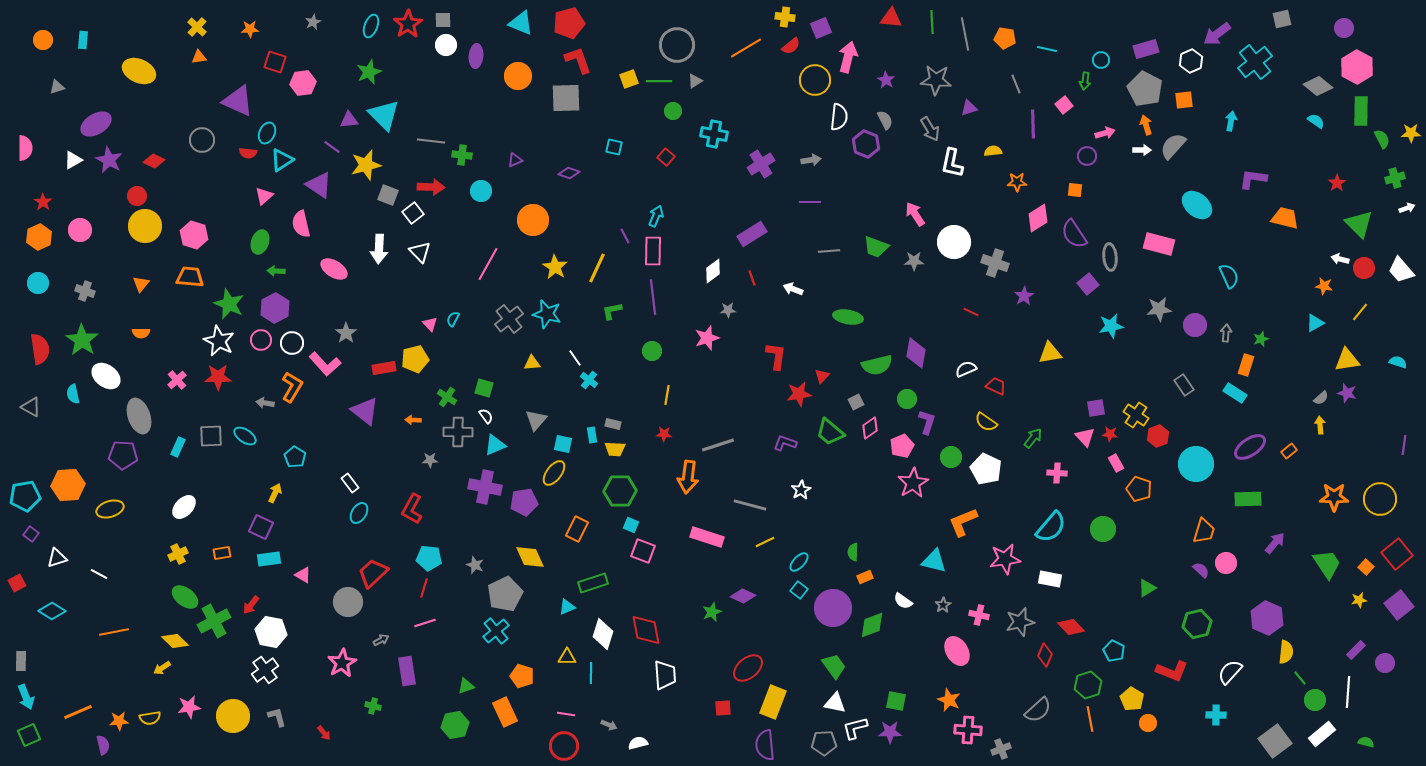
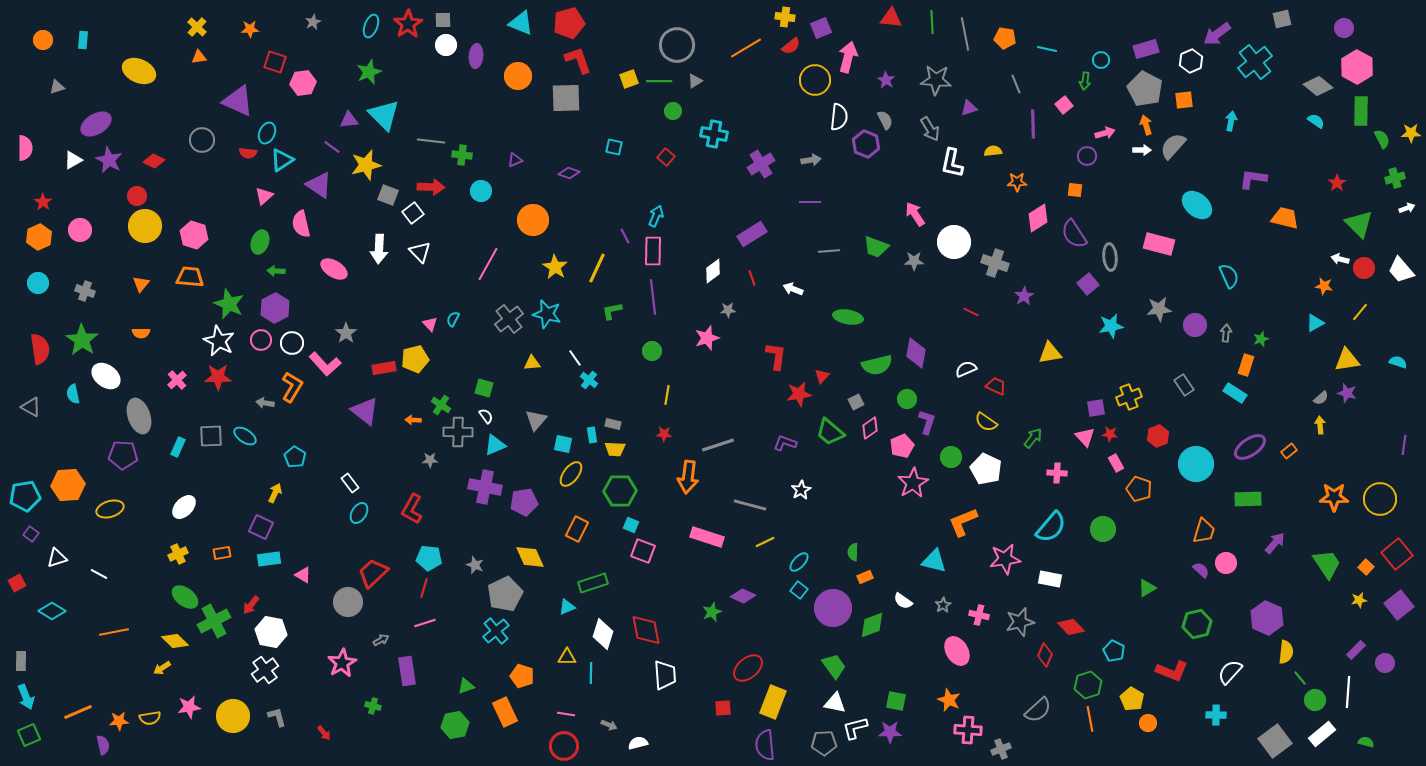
green cross at (447, 397): moved 6 px left, 8 px down
yellow cross at (1136, 415): moved 7 px left, 18 px up; rotated 35 degrees clockwise
yellow ellipse at (554, 473): moved 17 px right, 1 px down
